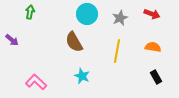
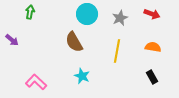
black rectangle: moved 4 px left
